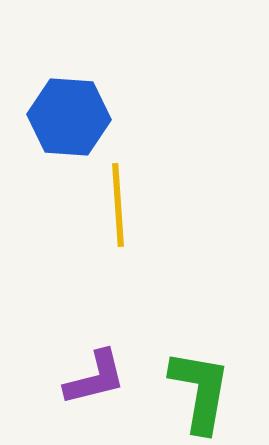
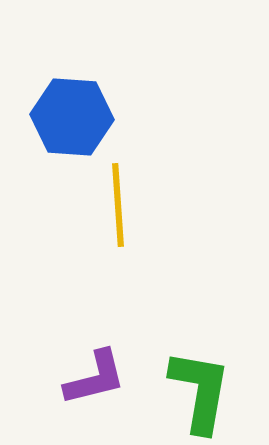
blue hexagon: moved 3 px right
